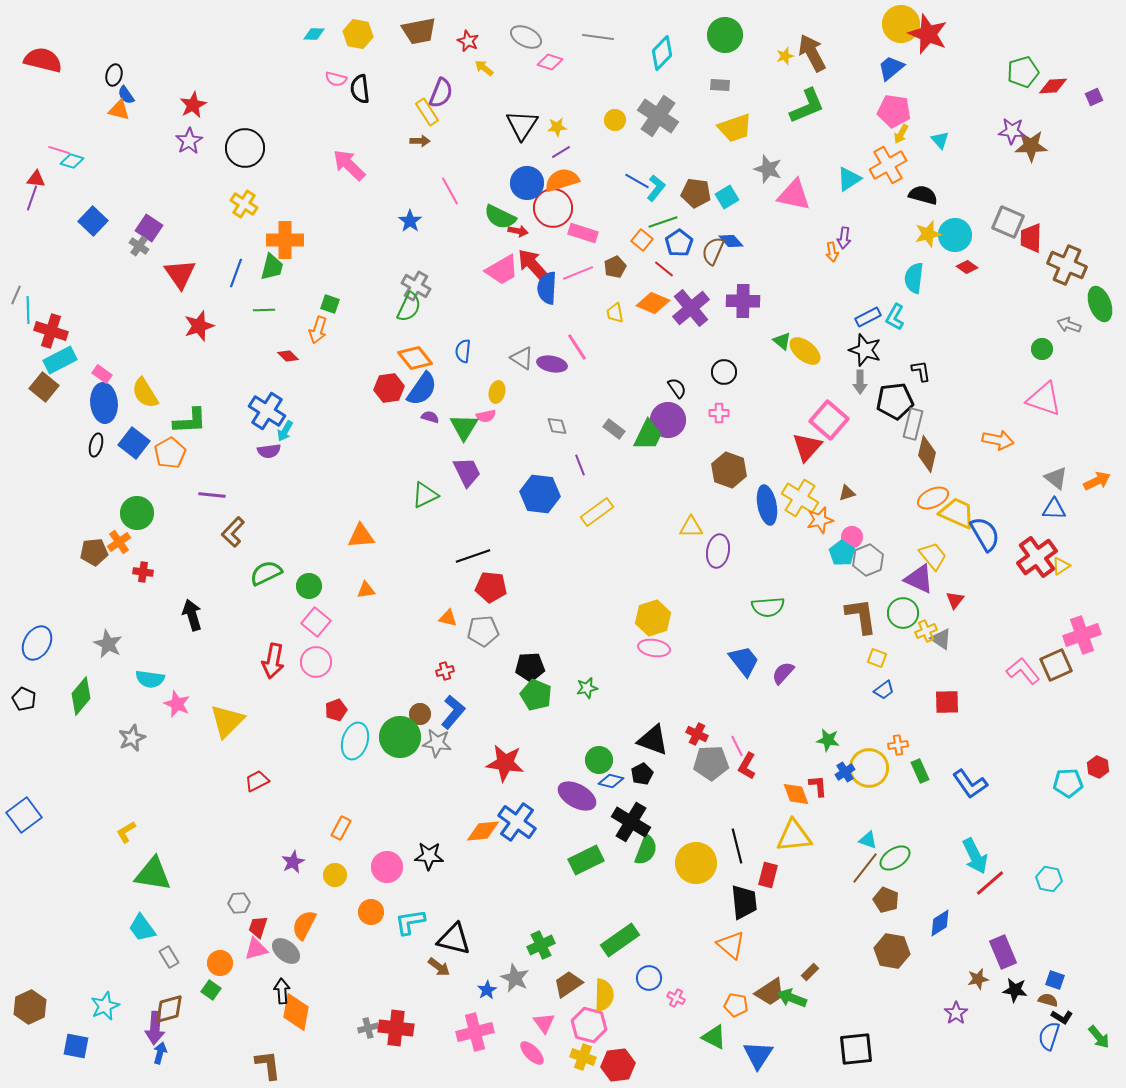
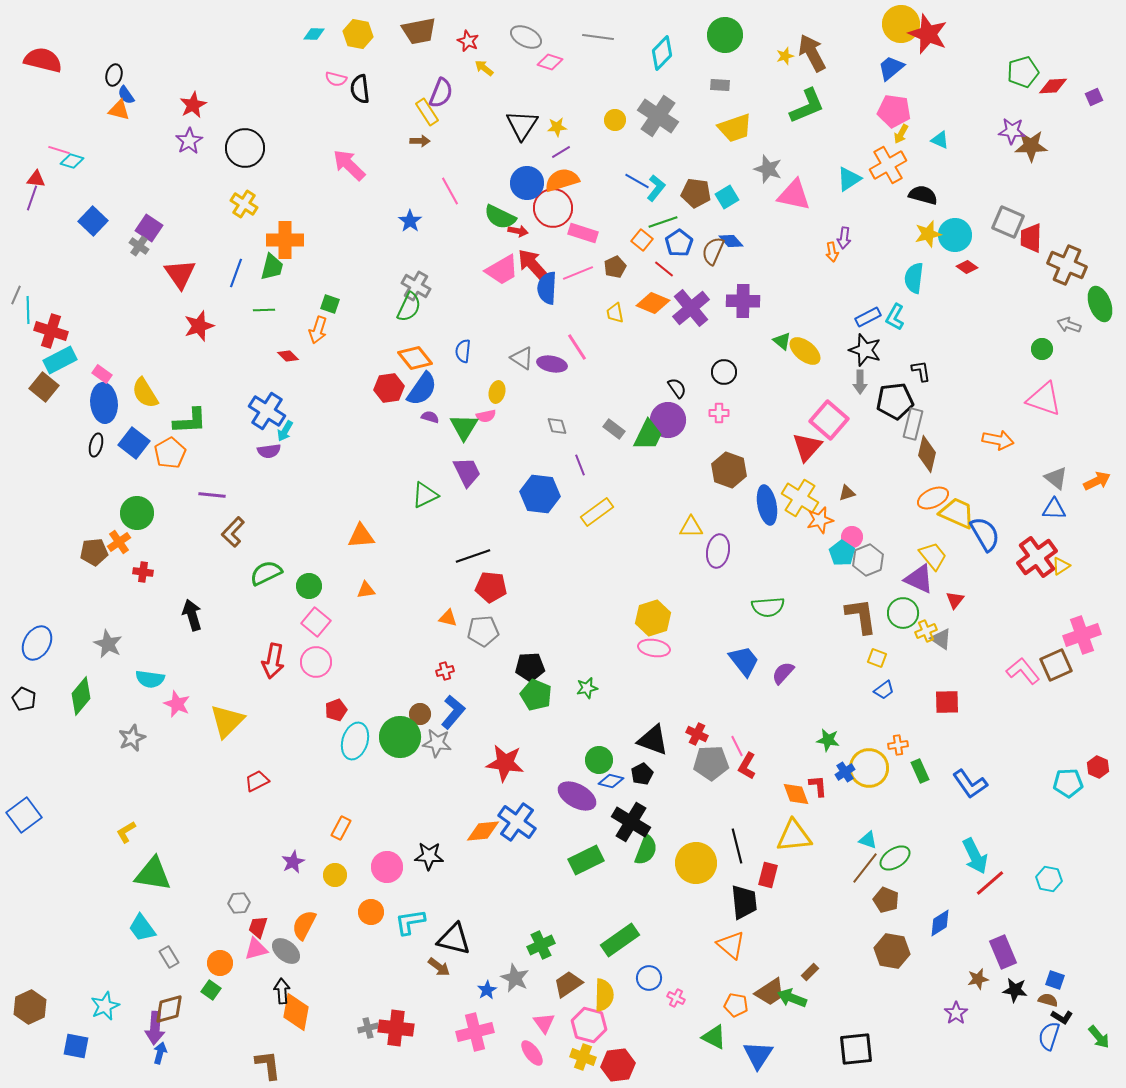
cyan triangle at (940, 140): rotated 24 degrees counterclockwise
pink ellipse at (532, 1053): rotated 8 degrees clockwise
